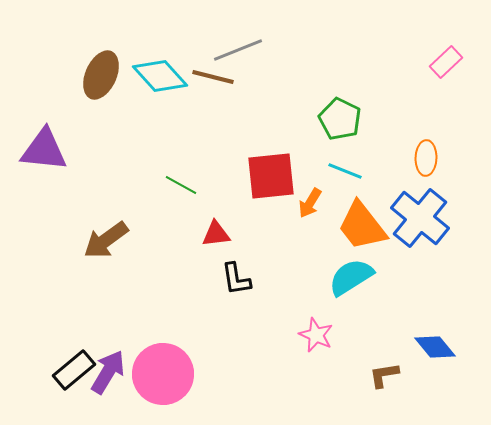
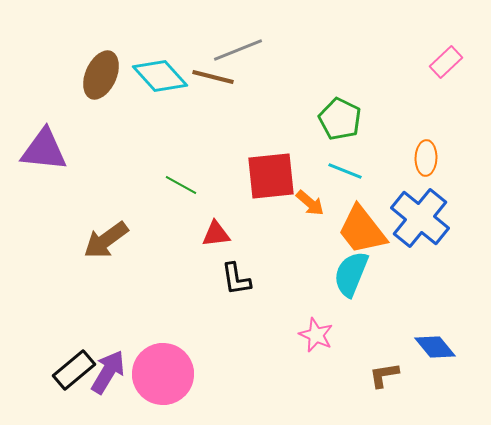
orange arrow: rotated 80 degrees counterclockwise
orange trapezoid: moved 4 px down
cyan semicircle: moved 3 px up; rotated 36 degrees counterclockwise
